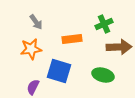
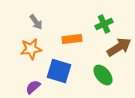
brown arrow: rotated 30 degrees counterclockwise
green ellipse: rotated 35 degrees clockwise
purple semicircle: rotated 21 degrees clockwise
